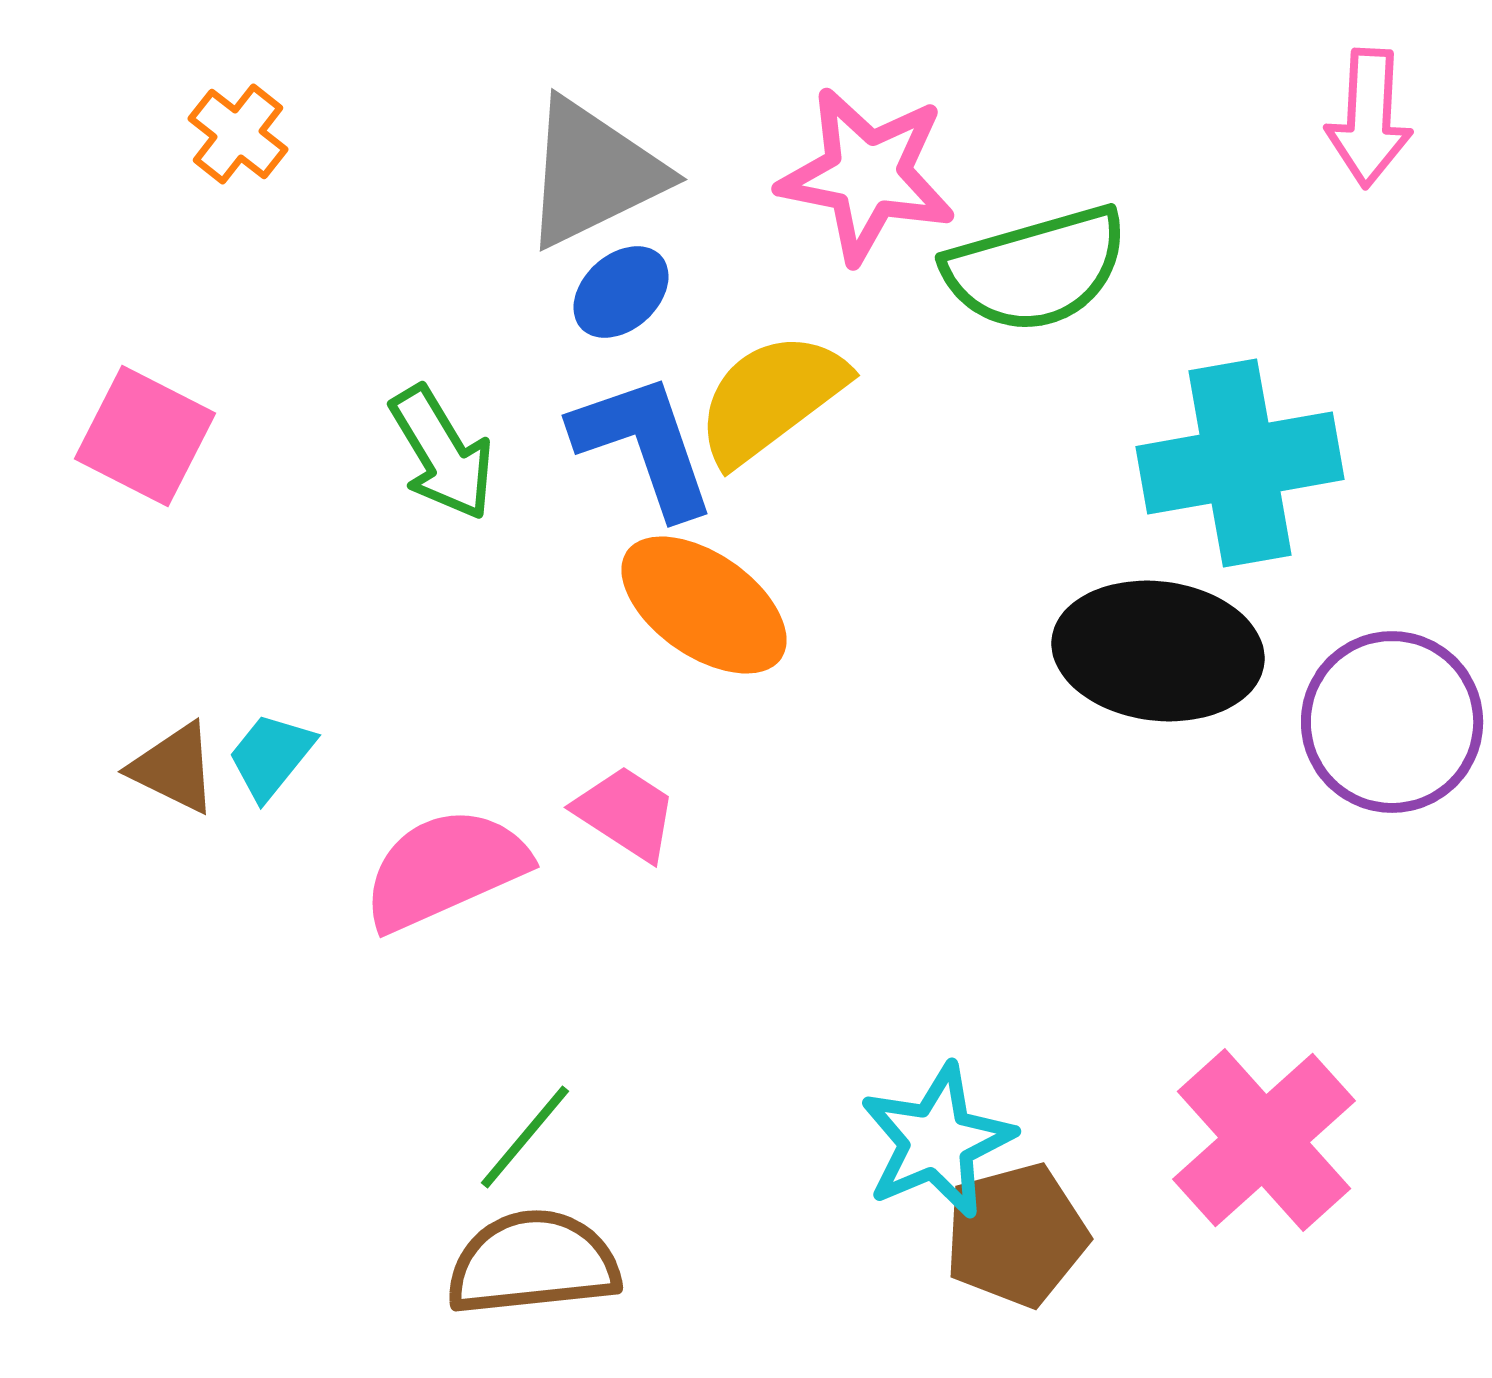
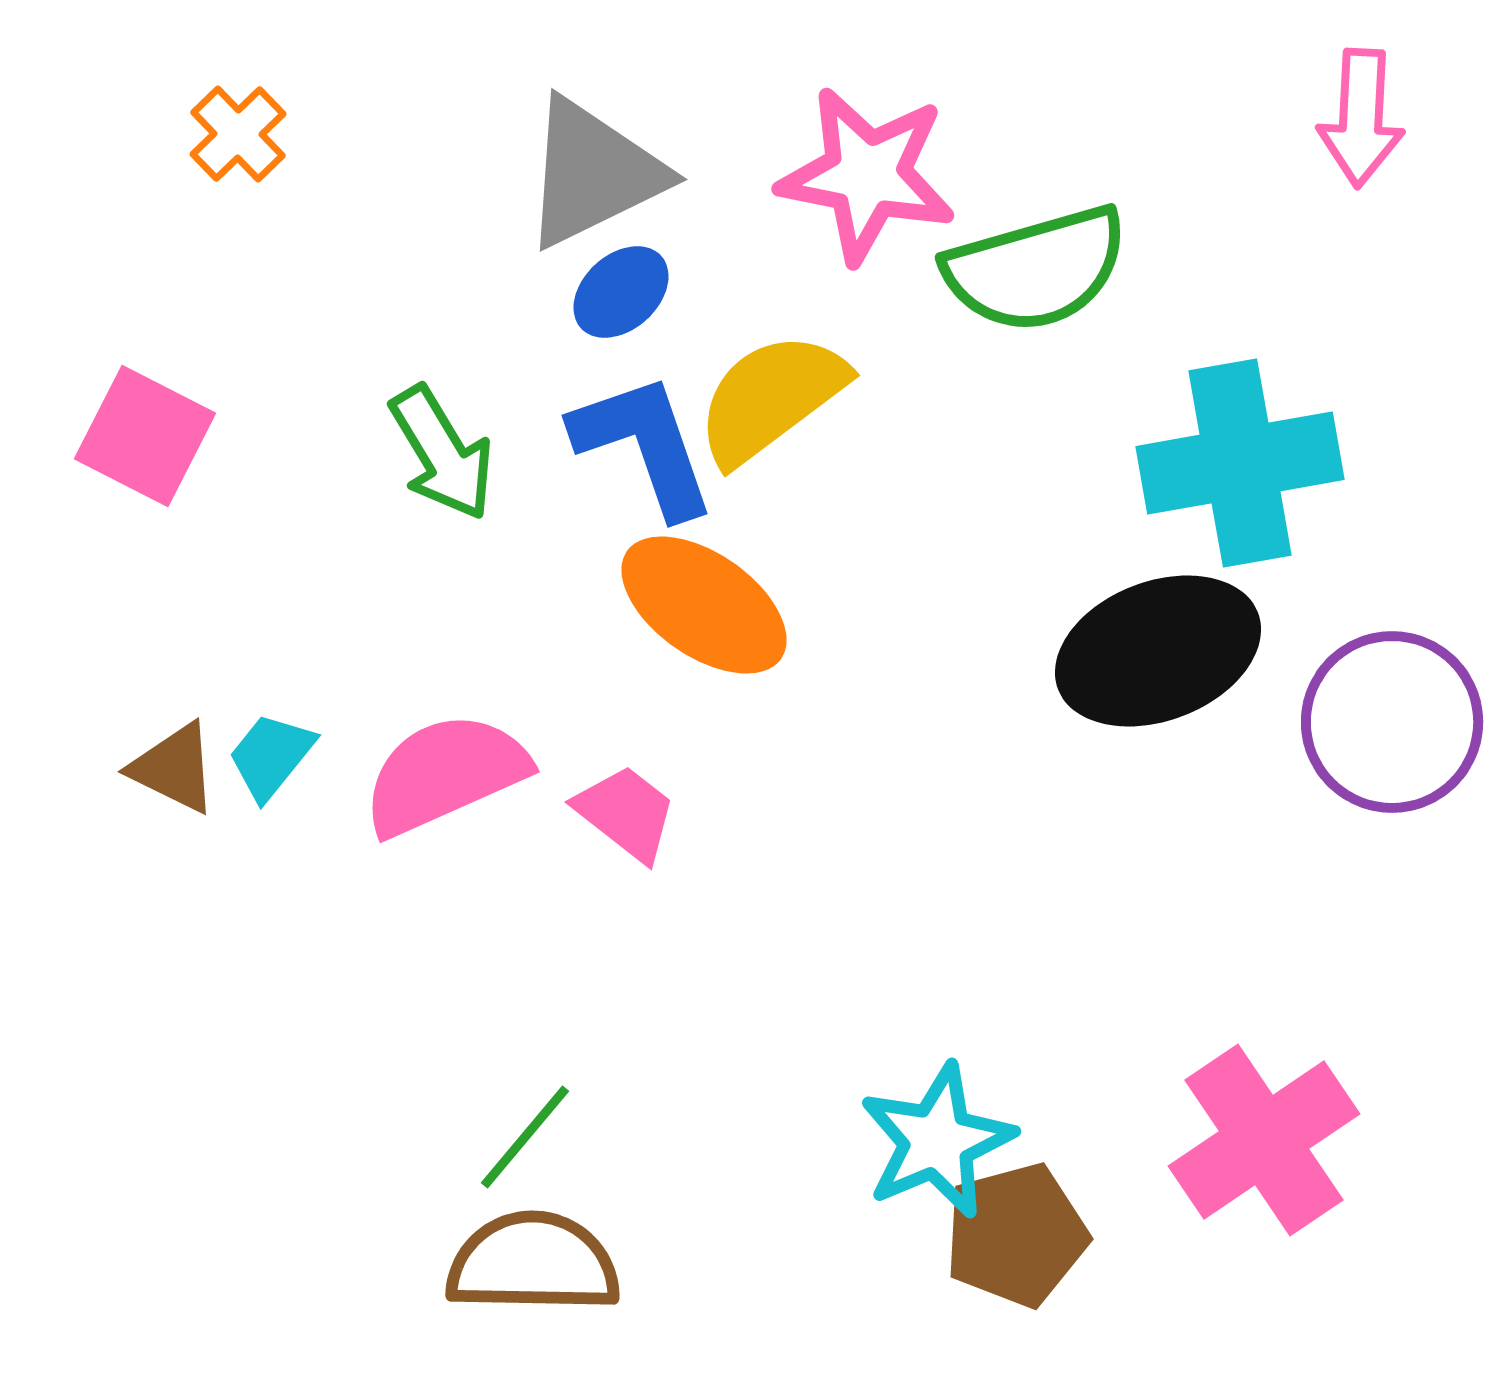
pink arrow: moved 8 px left
orange cross: rotated 8 degrees clockwise
black ellipse: rotated 28 degrees counterclockwise
pink trapezoid: rotated 5 degrees clockwise
pink semicircle: moved 95 px up
pink cross: rotated 8 degrees clockwise
brown semicircle: rotated 7 degrees clockwise
